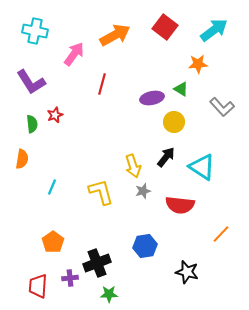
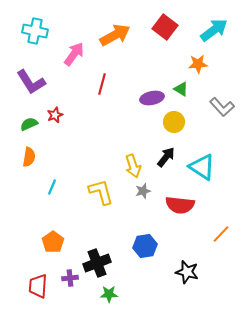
green semicircle: moved 3 px left; rotated 108 degrees counterclockwise
orange semicircle: moved 7 px right, 2 px up
